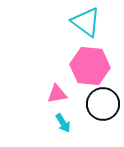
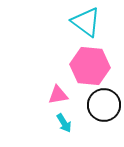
pink triangle: moved 1 px right, 1 px down
black circle: moved 1 px right, 1 px down
cyan arrow: moved 1 px right
